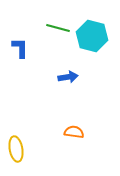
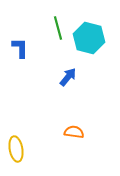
green line: rotated 60 degrees clockwise
cyan hexagon: moved 3 px left, 2 px down
blue arrow: rotated 42 degrees counterclockwise
